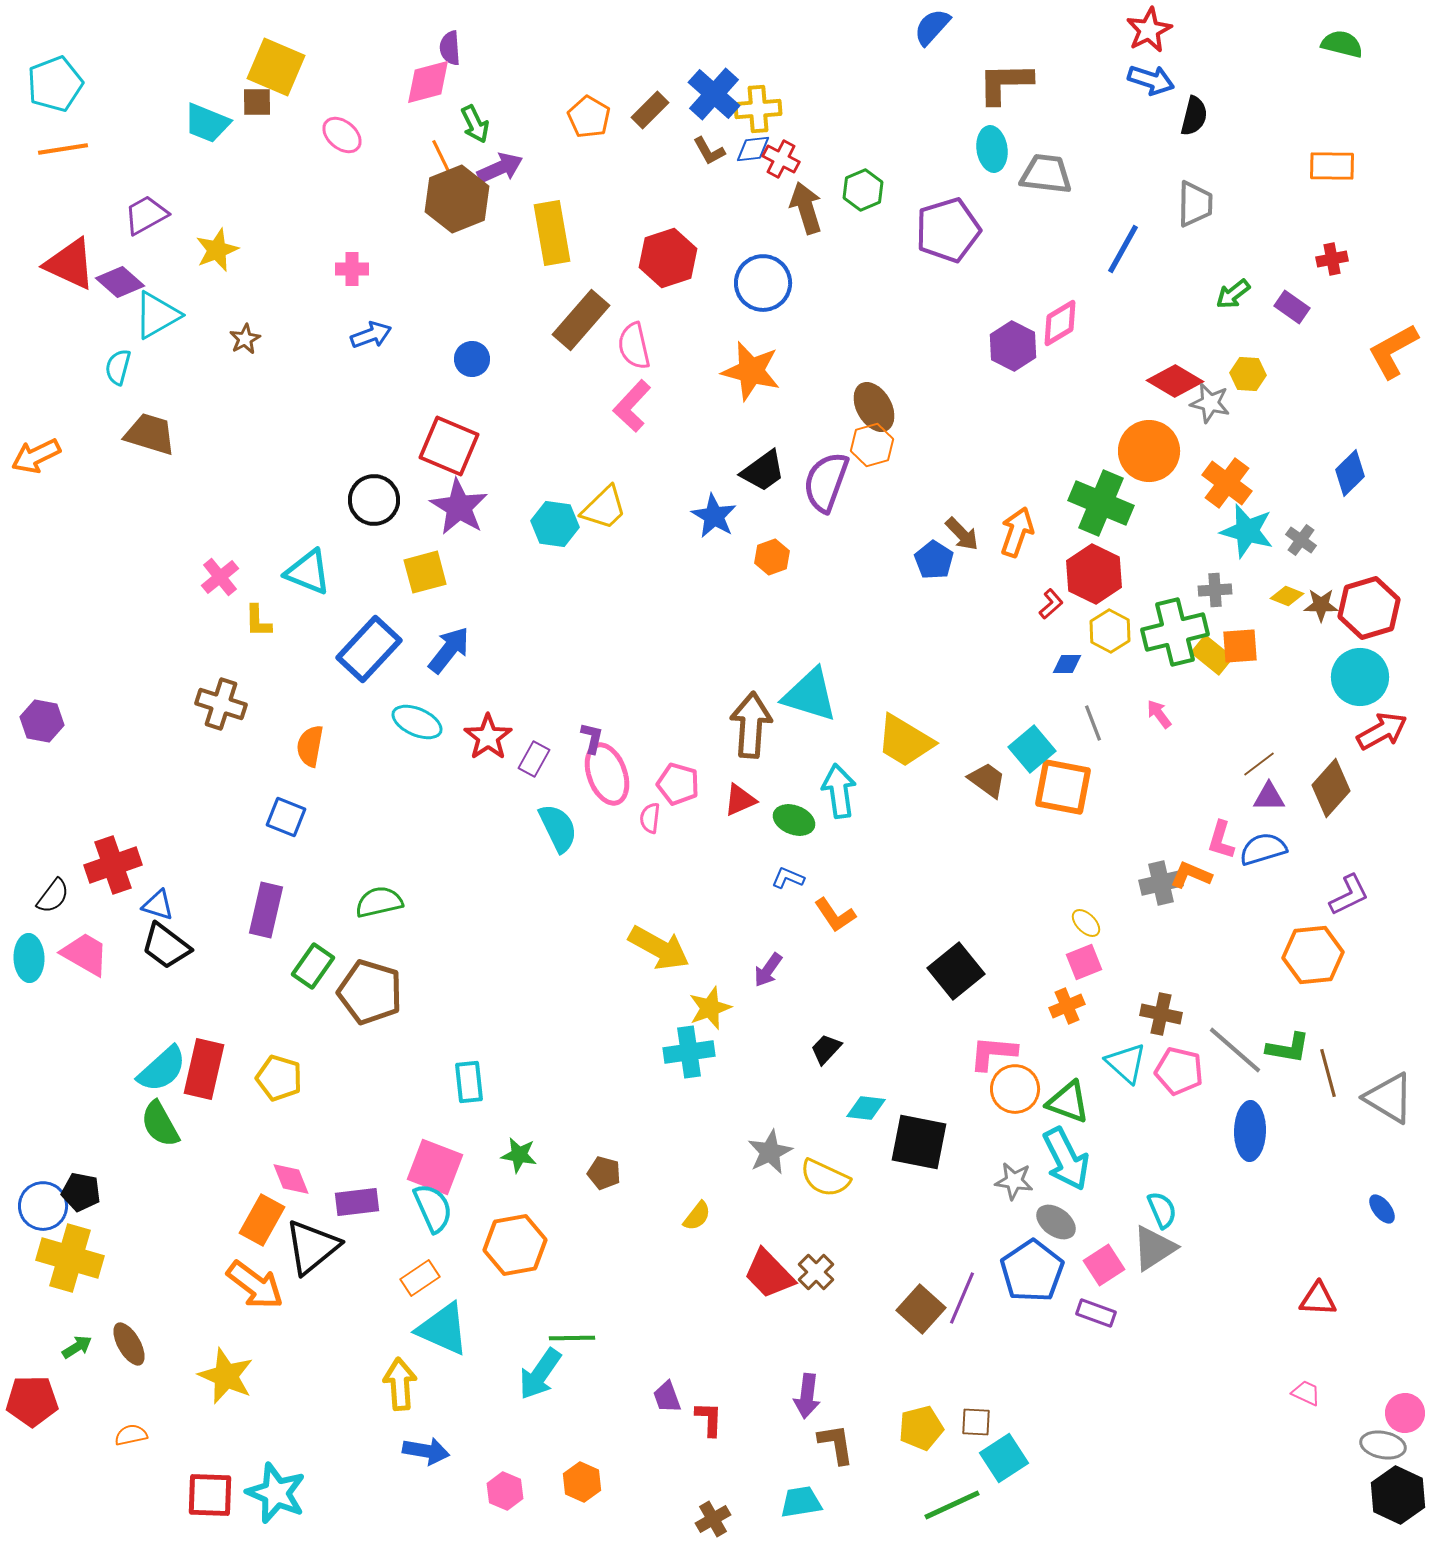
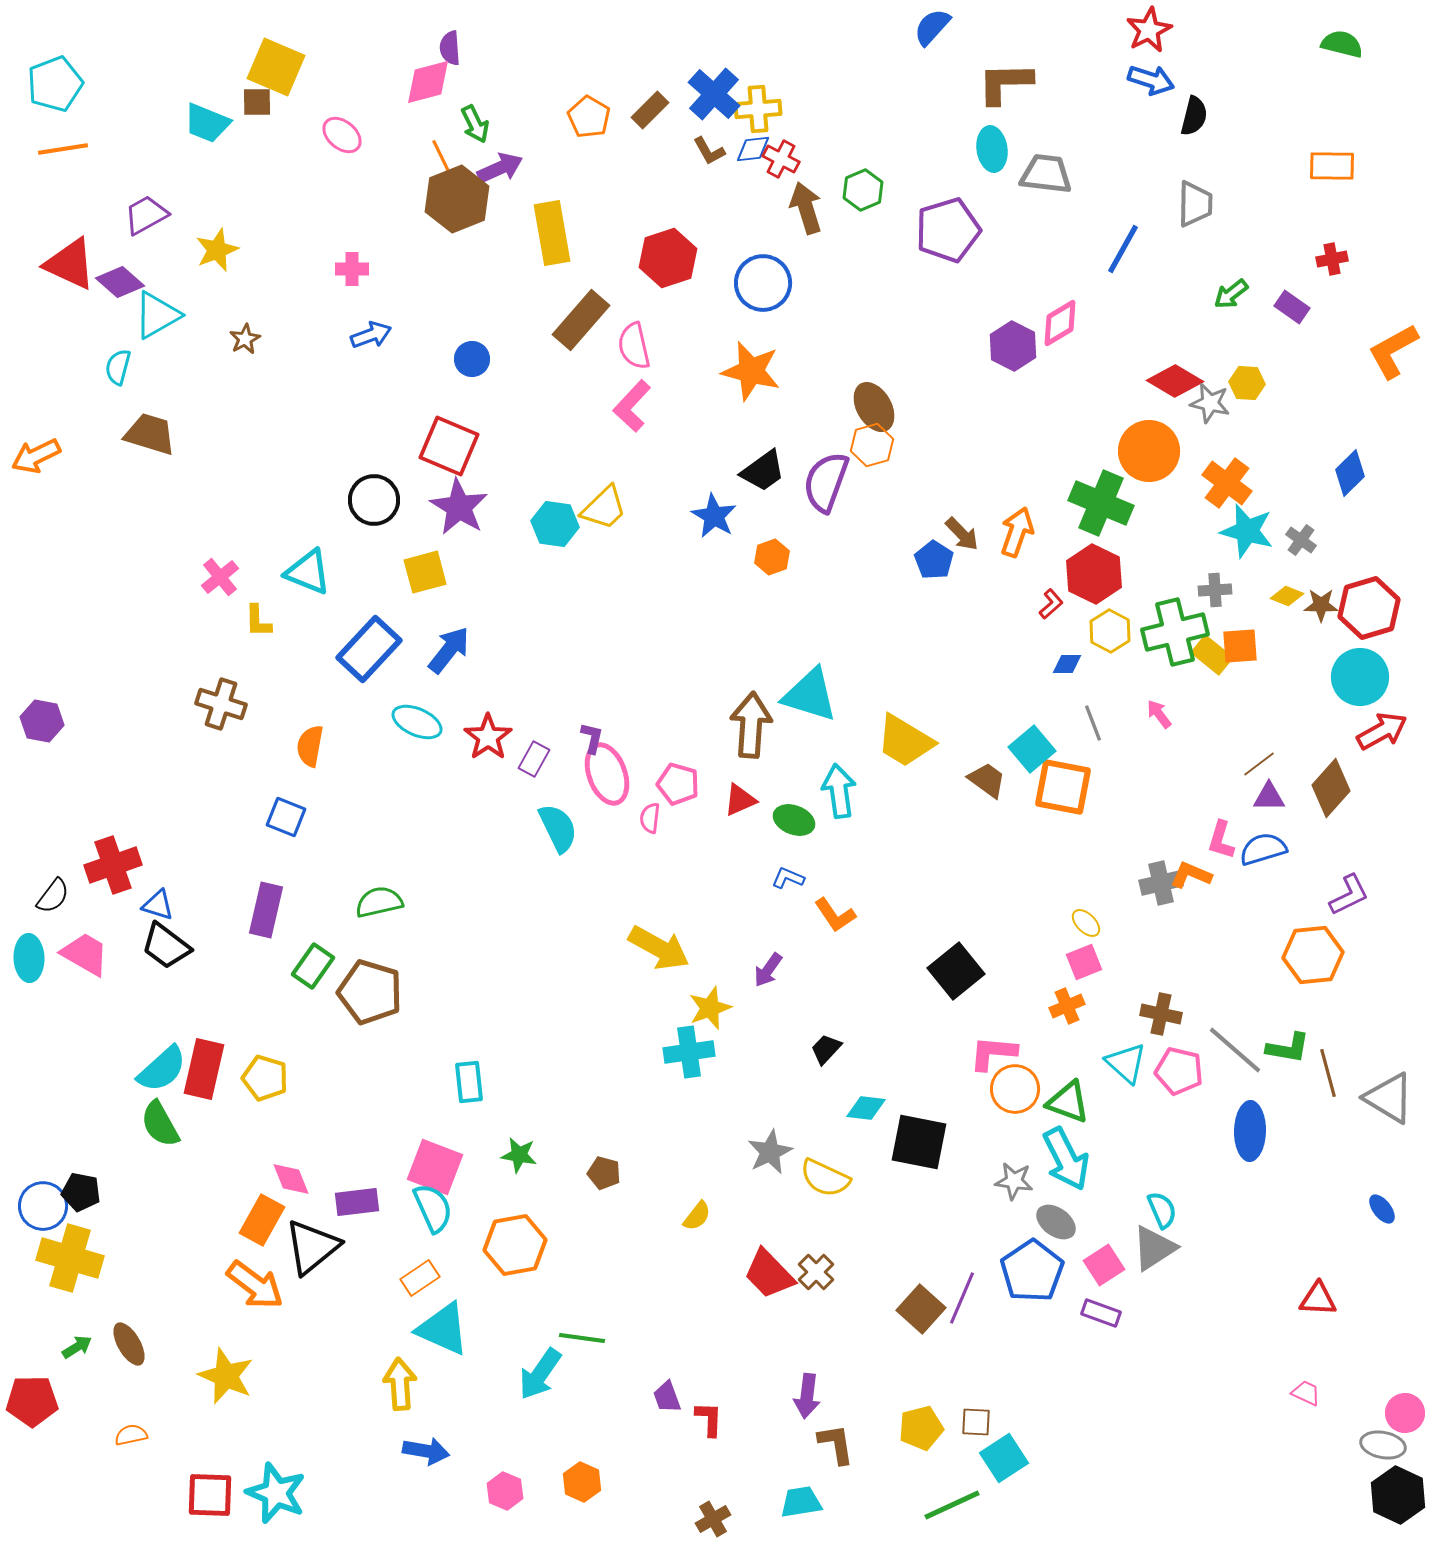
green arrow at (1233, 294): moved 2 px left
yellow hexagon at (1248, 374): moved 1 px left, 9 px down
yellow pentagon at (279, 1078): moved 14 px left
purple rectangle at (1096, 1313): moved 5 px right
green line at (572, 1338): moved 10 px right; rotated 9 degrees clockwise
